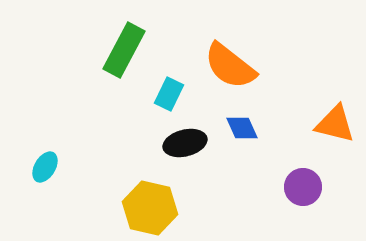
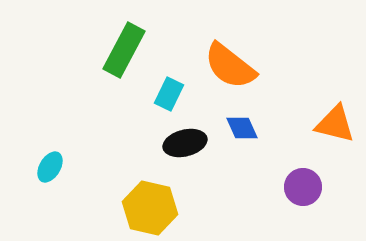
cyan ellipse: moved 5 px right
